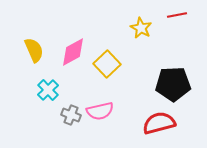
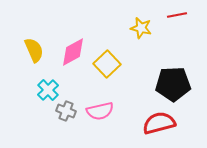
yellow star: rotated 15 degrees counterclockwise
gray cross: moved 5 px left, 4 px up
